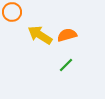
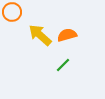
yellow arrow: rotated 10 degrees clockwise
green line: moved 3 px left
